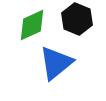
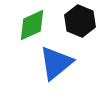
black hexagon: moved 3 px right, 2 px down
